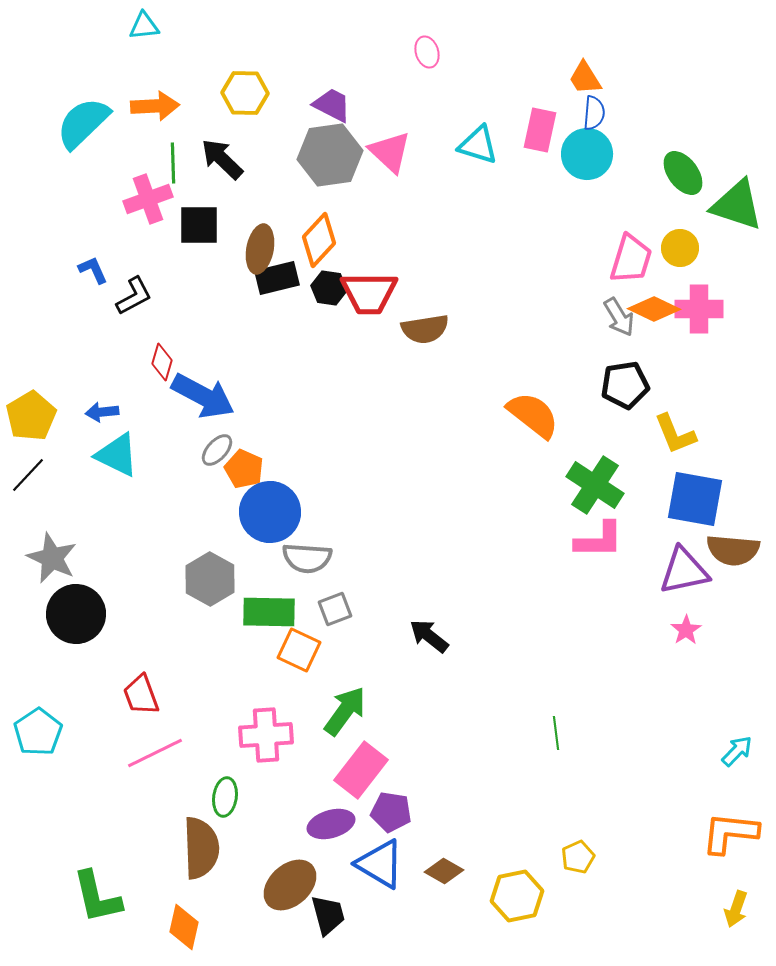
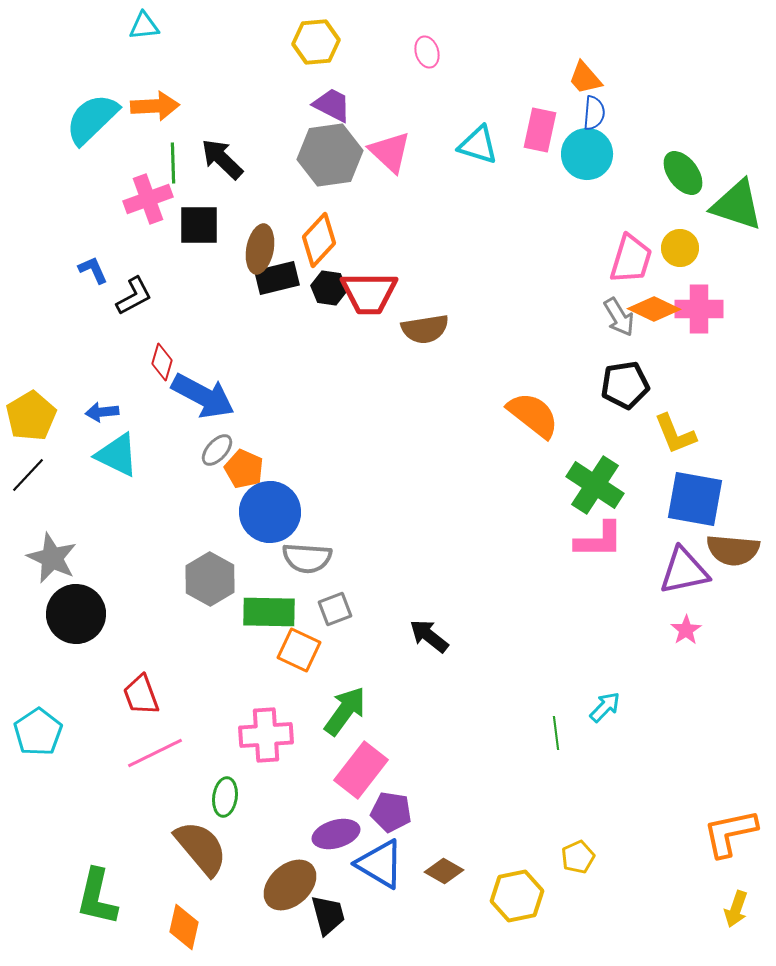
orange trapezoid at (585, 78): rotated 9 degrees counterclockwise
yellow hexagon at (245, 93): moved 71 px right, 51 px up; rotated 6 degrees counterclockwise
cyan semicircle at (83, 123): moved 9 px right, 4 px up
cyan arrow at (737, 751): moved 132 px left, 44 px up
purple ellipse at (331, 824): moved 5 px right, 10 px down
orange L-shape at (730, 833): rotated 18 degrees counterclockwise
brown semicircle at (201, 848): rotated 38 degrees counterclockwise
green L-shape at (97, 897): rotated 26 degrees clockwise
